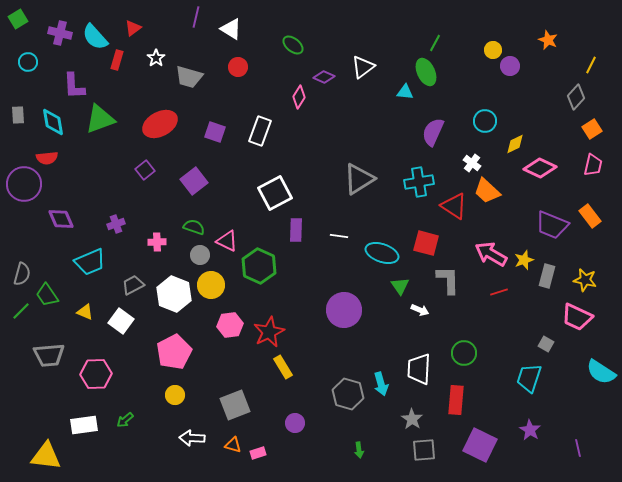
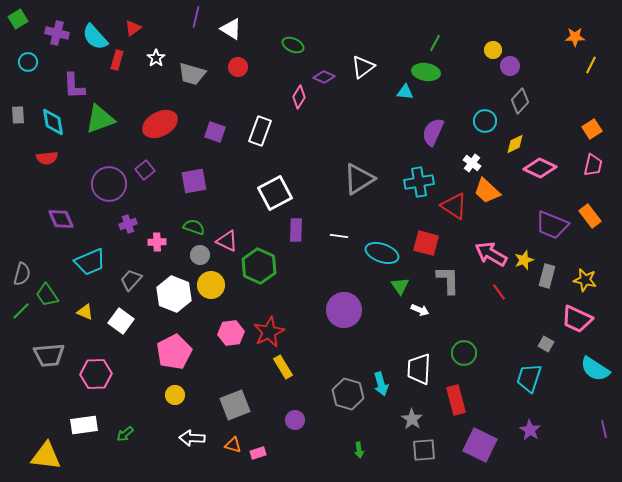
purple cross at (60, 33): moved 3 px left
orange star at (548, 40): moved 27 px right, 3 px up; rotated 24 degrees counterclockwise
green ellipse at (293, 45): rotated 15 degrees counterclockwise
green ellipse at (426, 72): rotated 56 degrees counterclockwise
gray trapezoid at (189, 77): moved 3 px right, 3 px up
gray diamond at (576, 97): moved 56 px left, 4 px down
purple square at (194, 181): rotated 28 degrees clockwise
purple circle at (24, 184): moved 85 px right
purple cross at (116, 224): moved 12 px right
gray trapezoid at (133, 285): moved 2 px left, 5 px up; rotated 20 degrees counterclockwise
red line at (499, 292): rotated 72 degrees clockwise
pink trapezoid at (577, 317): moved 2 px down
pink hexagon at (230, 325): moved 1 px right, 8 px down
cyan semicircle at (601, 372): moved 6 px left, 3 px up
red rectangle at (456, 400): rotated 20 degrees counterclockwise
green arrow at (125, 420): moved 14 px down
purple circle at (295, 423): moved 3 px up
purple line at (578, 448): moved 26 px right, 19 px up
